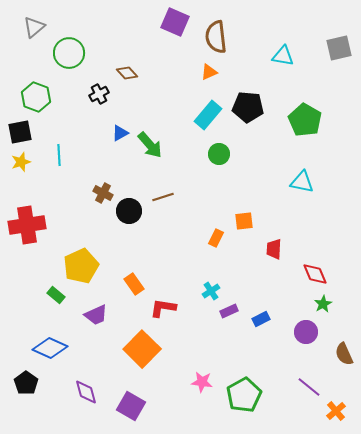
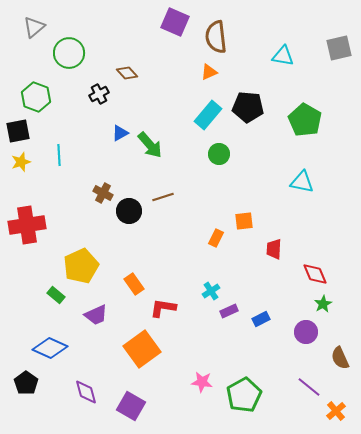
black square at (20, 132): moved 2 px left, 1 px up
orange square at (142, 349): rotated 9 degrees clockwise
brown semicircle at (344, 354): moved 4 px left, 4 px down
